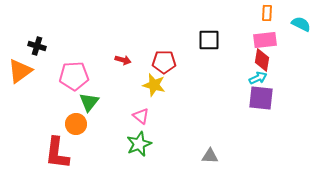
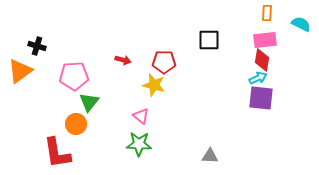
green star: rotated 25 degrees clockwise
red L-shape: rotated 16 degrees counterclockwise
